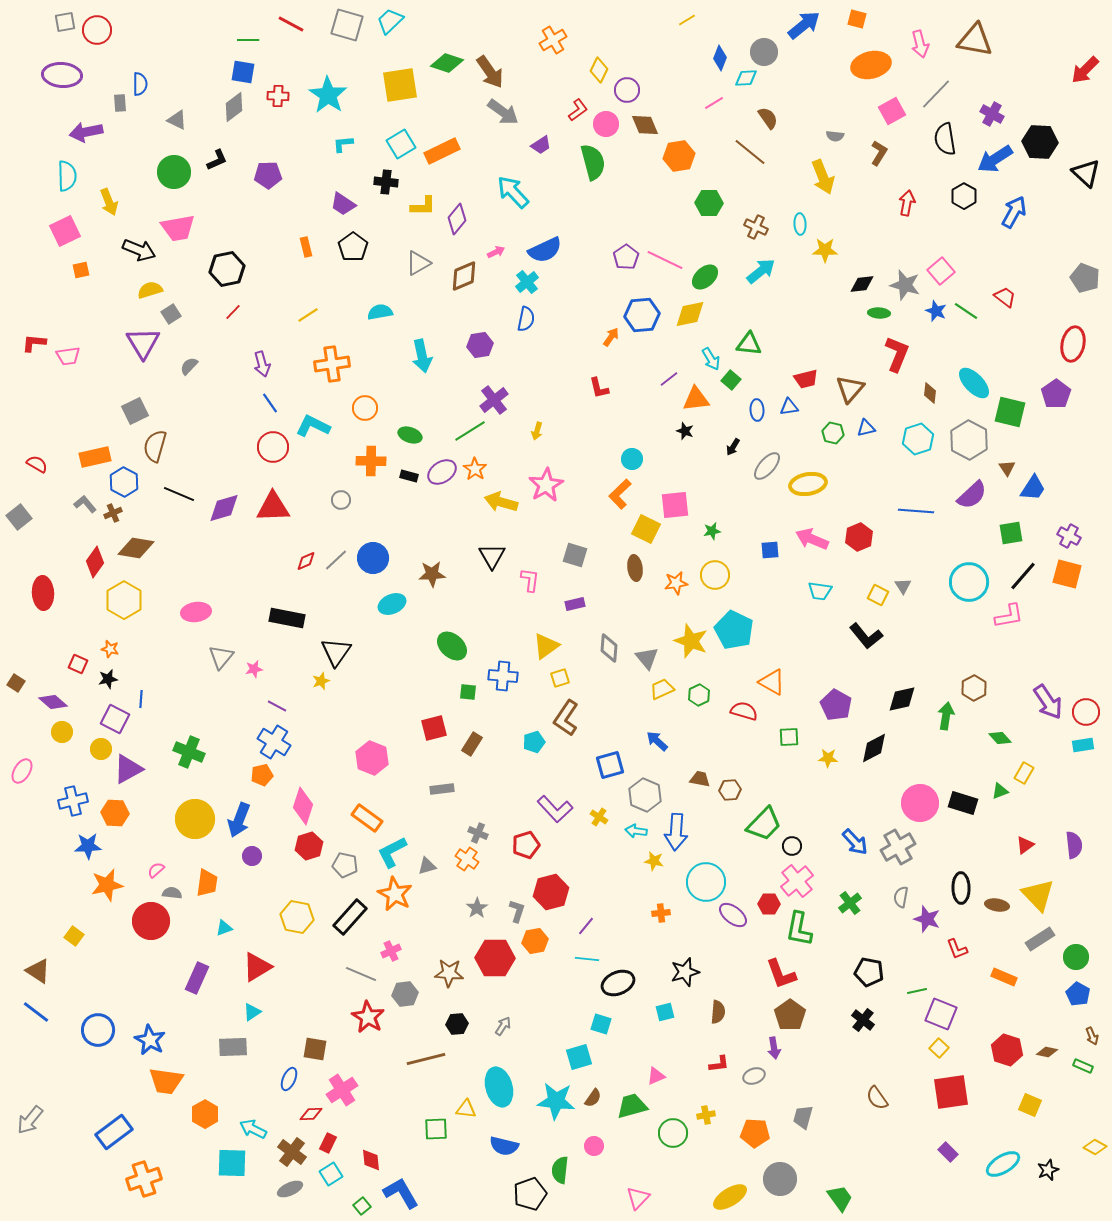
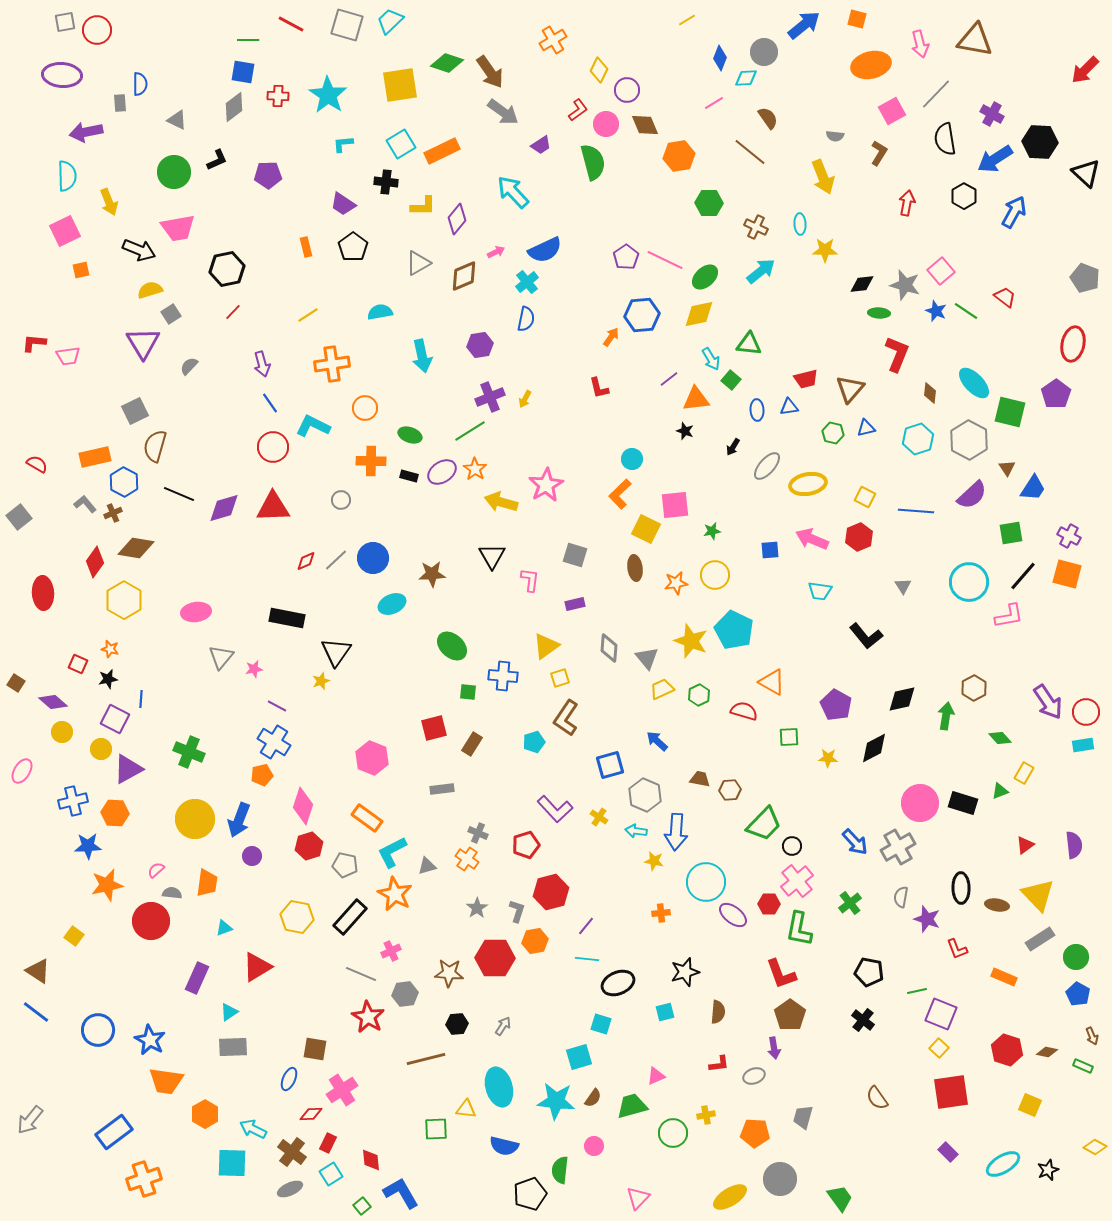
yellow diamond at (690, 314): moved 9 px right
purple cross at (494, 400): moved 4 px left, 3 px up; rotated 16 degrees clockwise
yellow arrow at (537, 431): moved 12 px left, 32 px up; rotated 12 degrees clockwise
yellow square at (878, 595): moved 13 px left, 98 px up
cyan triangle at (252, 1012): moved 23 px left
